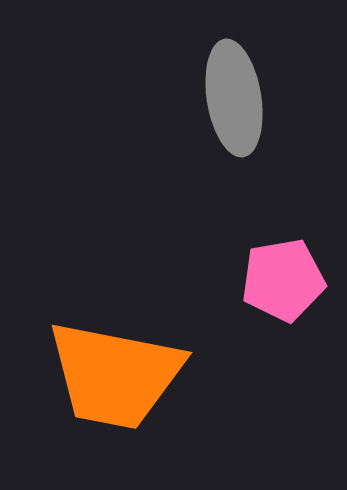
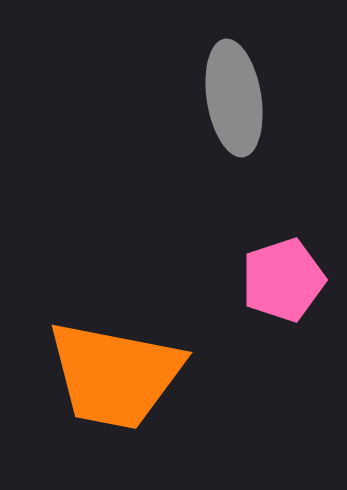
pink pentagon: rotated 8 degrees counterclockwise
